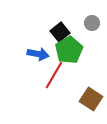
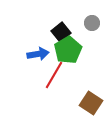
black square: moved 1 px right
green pentagon: moved 1 px left
blue arrow: rotated 20 degrees counterclockwise
brown square: moved 4 px down
